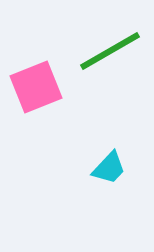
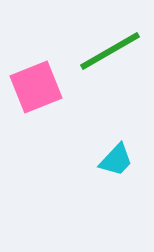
cyan trapezoid: moved 7 px right, 8 px up
